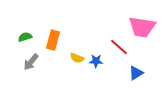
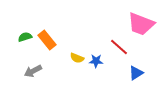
pink trapezoid: moved 1 px left, 3 px up; rotated 12 degrees clockwise
orange rectangle: moved 6 px left; rotated 54 degrees counterclockwise
gray arrow: moved 2 px right, 9 px down; rotated 24 degrees clockwise
